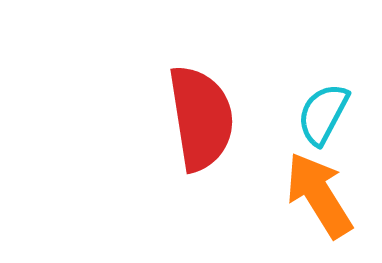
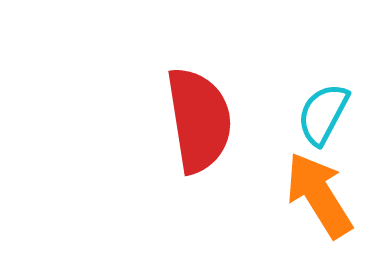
red semicircle: moved 2 px left, 2 px down
